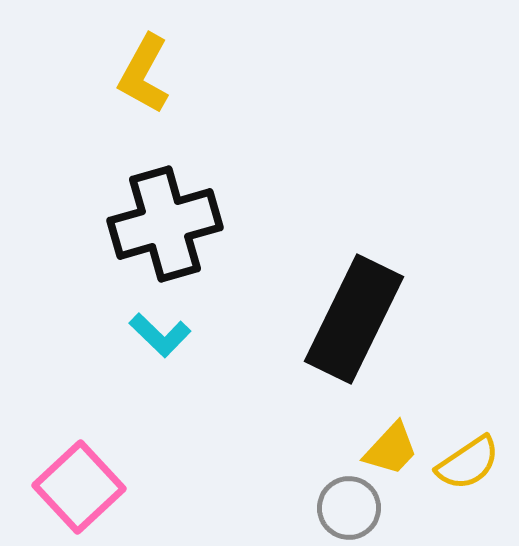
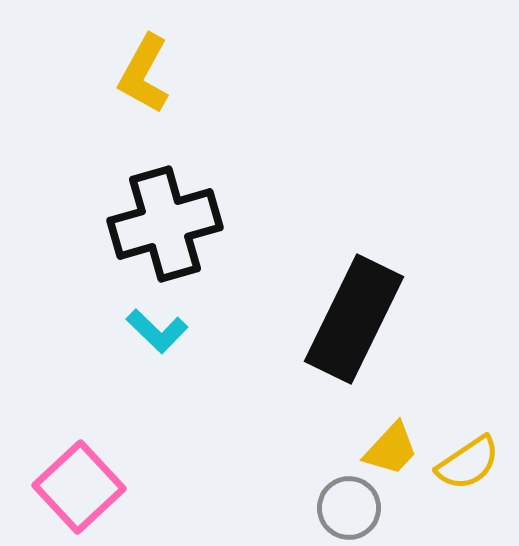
cyan L-shape: moved 3 px left, 4 px up
